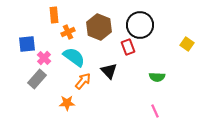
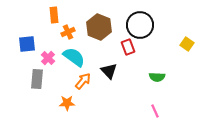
pink cross: moved 4 px right
gray rectangle: rotated 36 degrees counterclockwise
